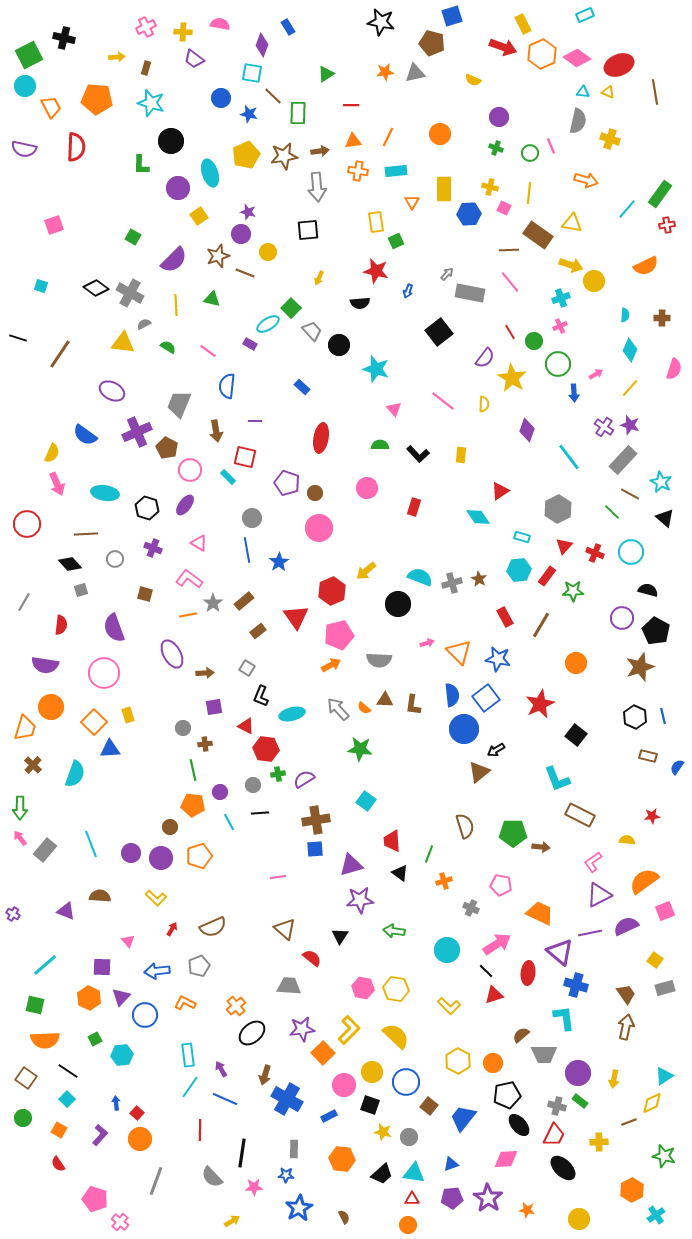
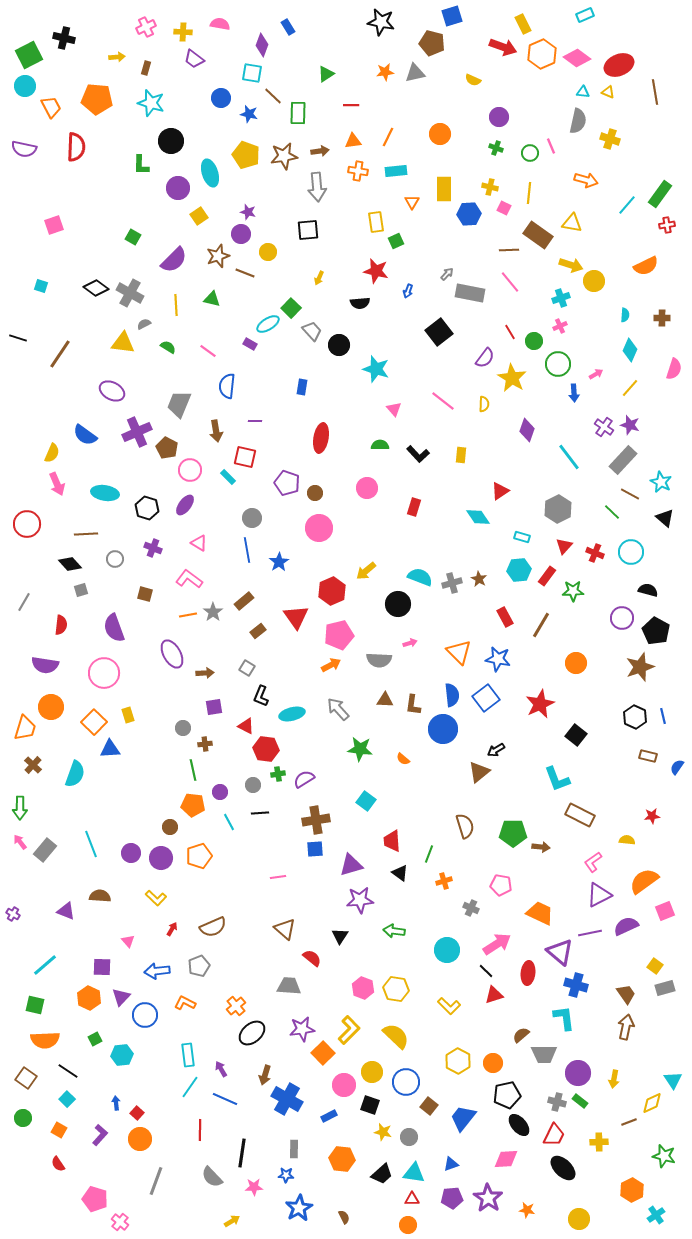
yellow pentagon at (246, 155): rotated 28 degrees counterclockwise
cyan line at (627, 209): moved 4 px up
blue rectangle at (302, 387): rotated 56 degrees clockwise
gray star at (213, 603): moved 9 px down
pink arrow at (427, 643): moved 17 px left
orange semicircle at (364, 708): moved 39 px right, 51 px down
blue circle at (464, 729): moved 21 px left
pink arrow at (20, 838): moved 4 px down
yellow square at (655, 960): moved 6 px down
pink hexagon at (363, 988): rotated 10 degrees clockwise
cyan triangle at (664, 1076): moved 9 px right, 4 px down; rotated 30 degrees counterclockwise
gray cross at (557, 1106): moved 4 px up
